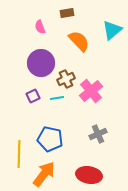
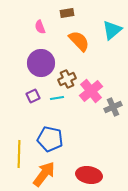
brown cross: moved 1 px right
gray cross: moved 15 px right, 27 px up
